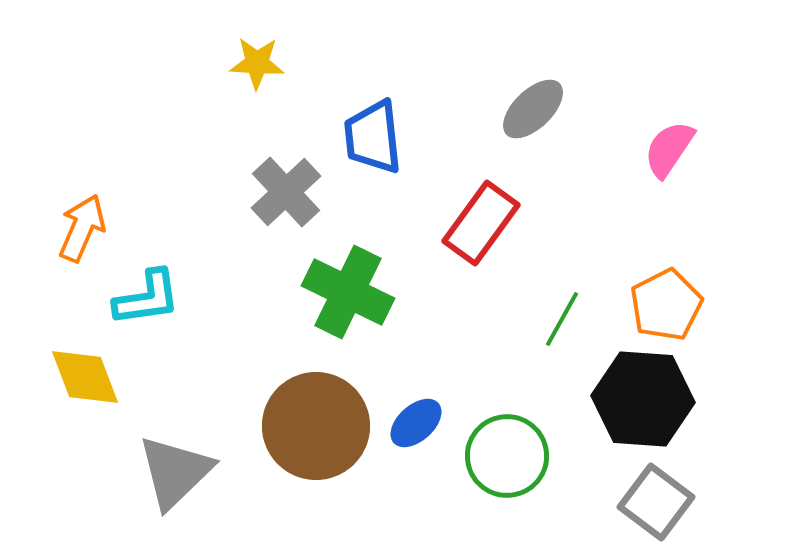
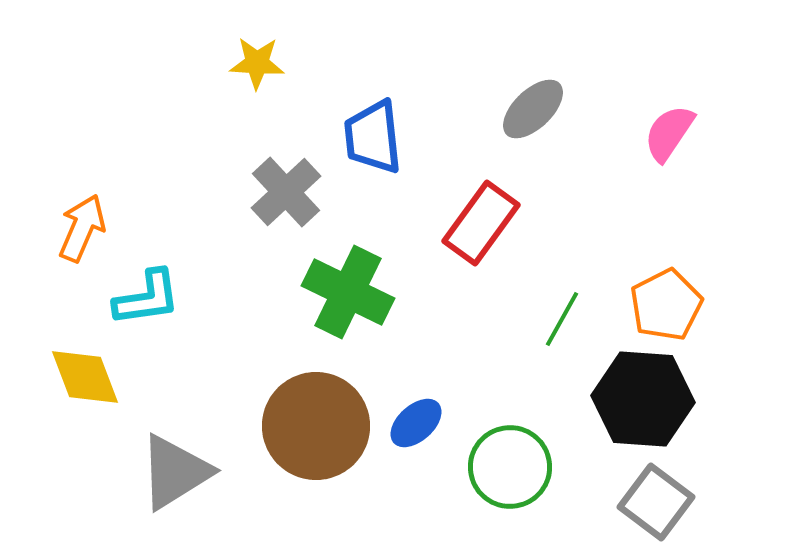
pink semicircle: moved 16 px up
green circle: moved 3 px right, 11 px down
gray triangle: rotated 12 degrees clockwise
